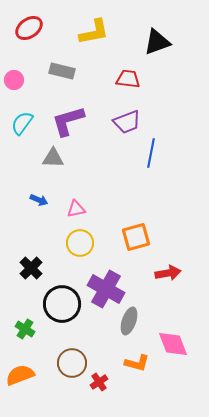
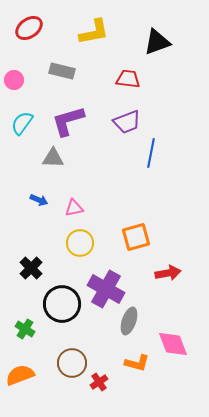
pink triangle: moved 2 px left, 1 px up
